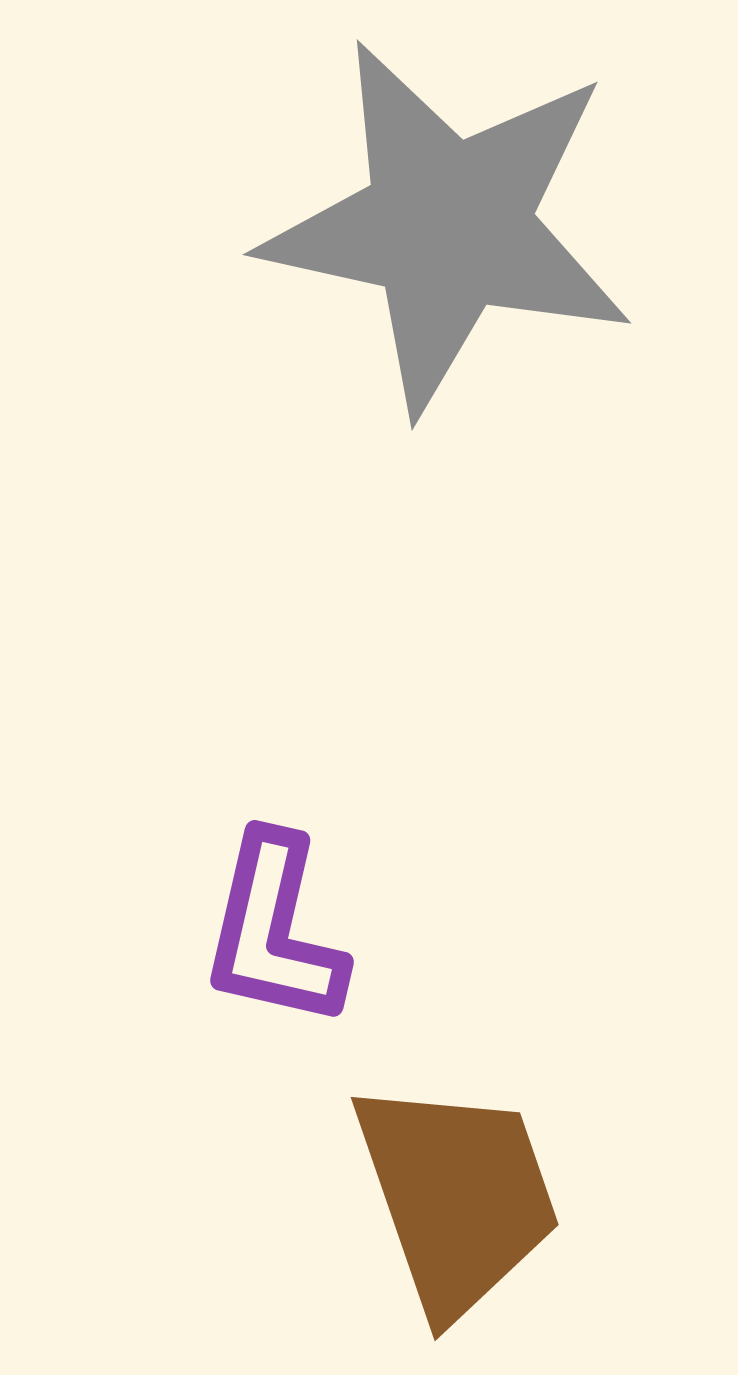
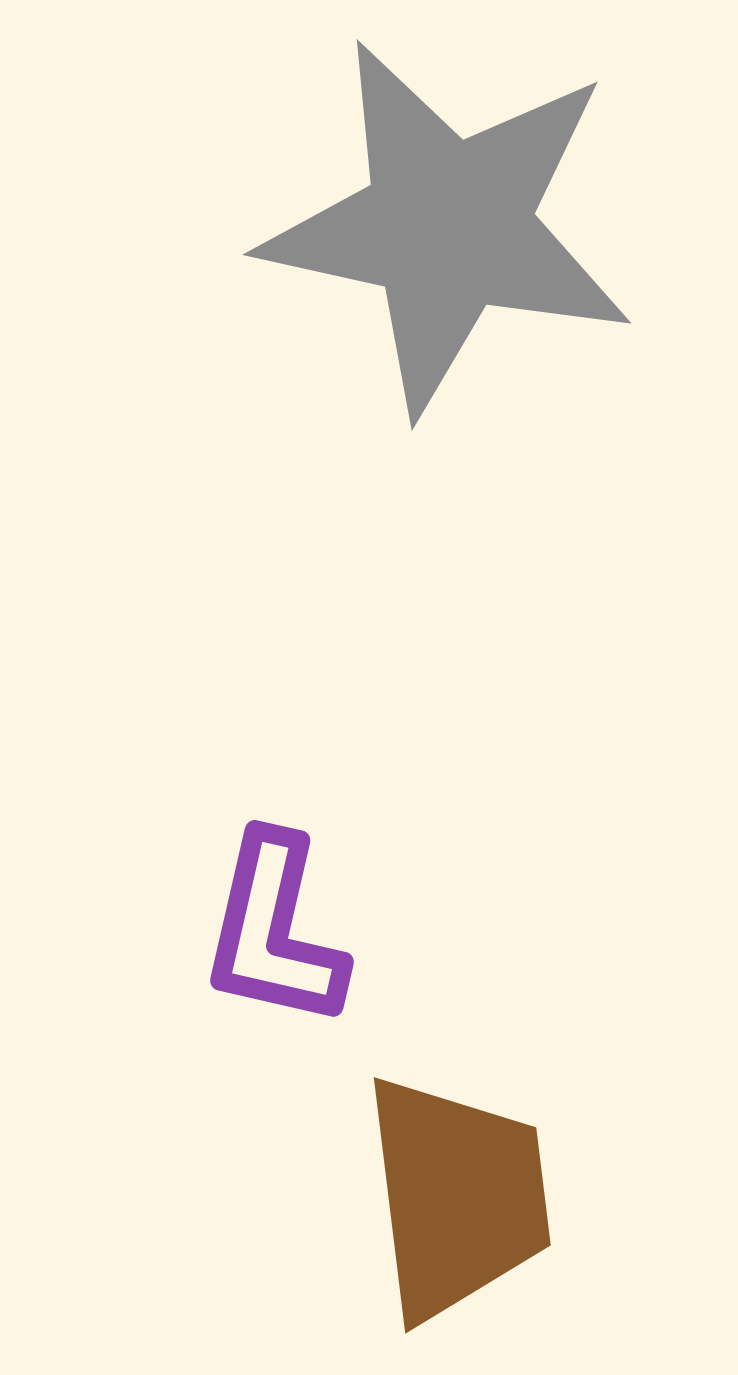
brown trapezoid: rotated 12 degrees clockwise
